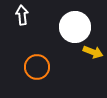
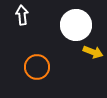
white circle: moved 1 px right, 2 px up
